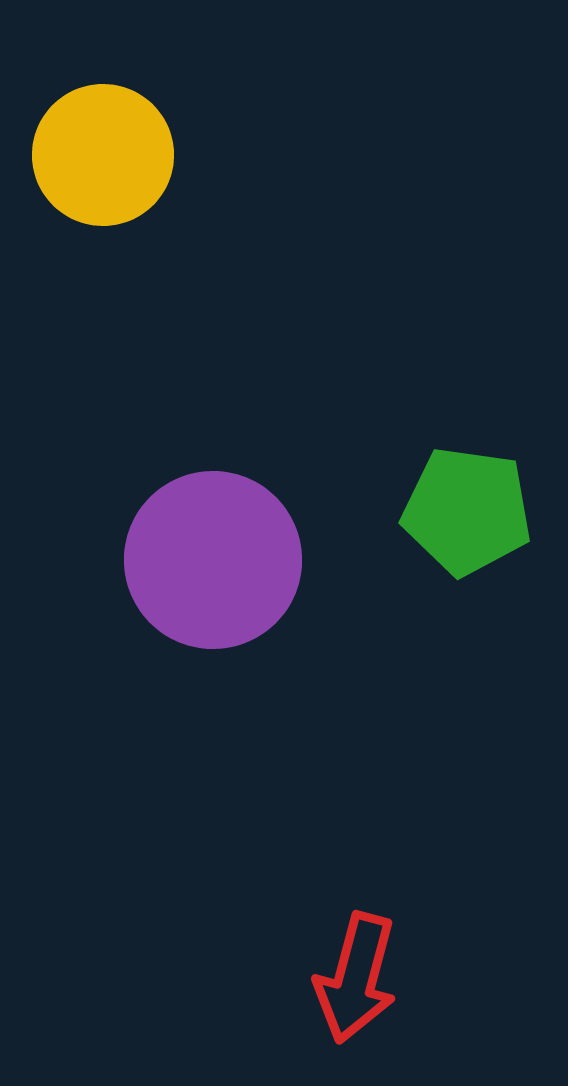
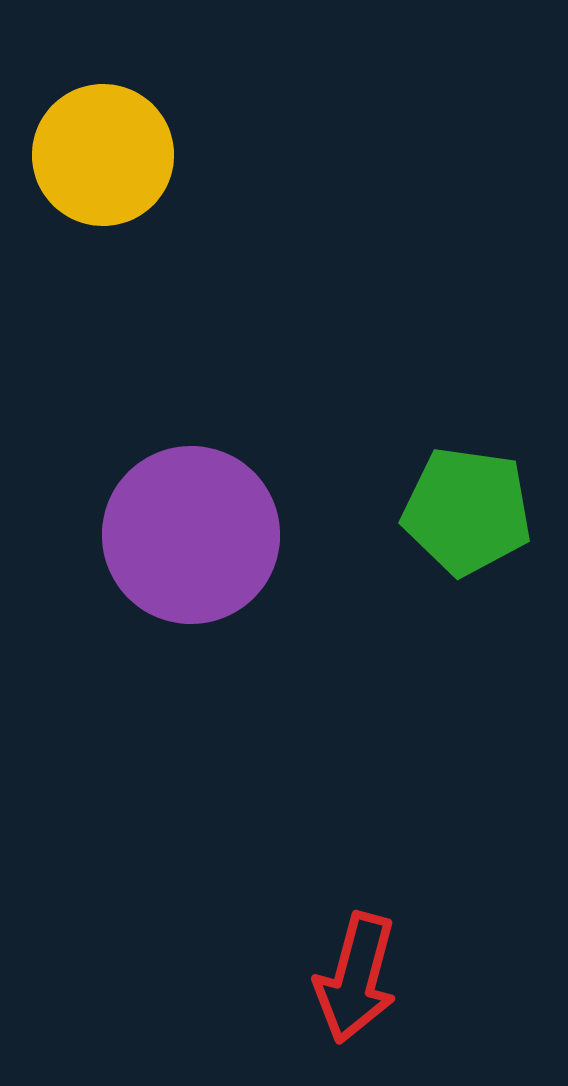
purple circle: moved 22 px left, 25 px up
